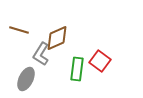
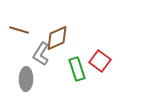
green rectangle: rotated 25 degrees counterclockwise
gray ellipse: rotated 25 degrees counterclockwise
